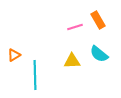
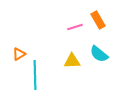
orange triangle: moved 5 px right, 1 px up
